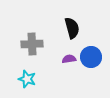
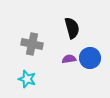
gray cross: rotated 15 degrees clockwise
blue circle: moved 1 px left, 1 px down
